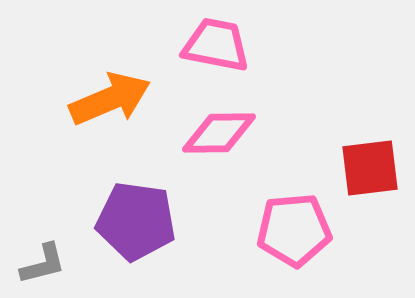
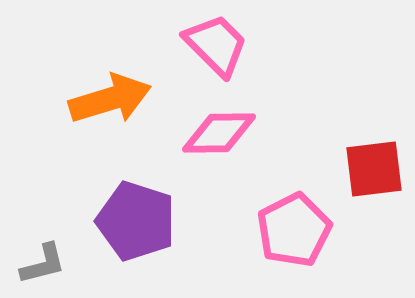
pink trapezoid: rotated 34 degrees clockwise
orange arrow: rotated 6 degrees clockwise
red square: moved 4 px right, 1 px down
purple pentagon: rotated 10 degrees clockwise
pink pentagon: rotated 22 degrees counterclockwise
